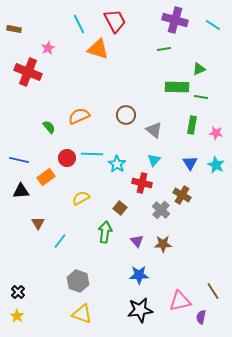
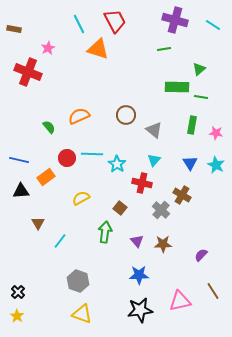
green triangle at (199, 69): rotated 16 degrees counterclockwise
purple semicircle at (201, 317): moved 62 px up; rotated 32 degrees clockwise
